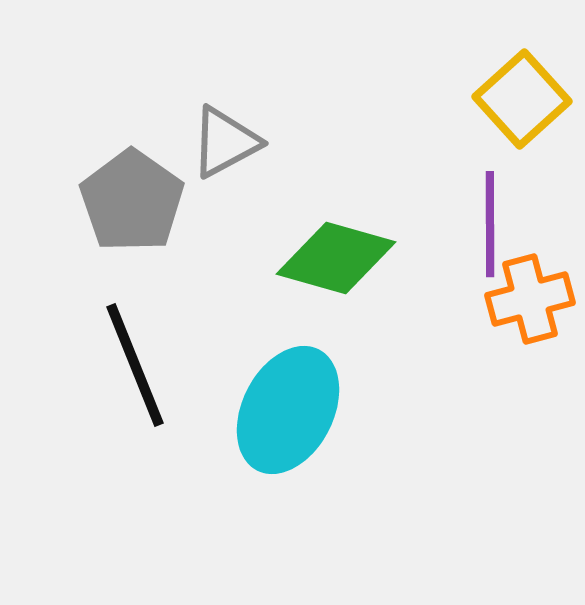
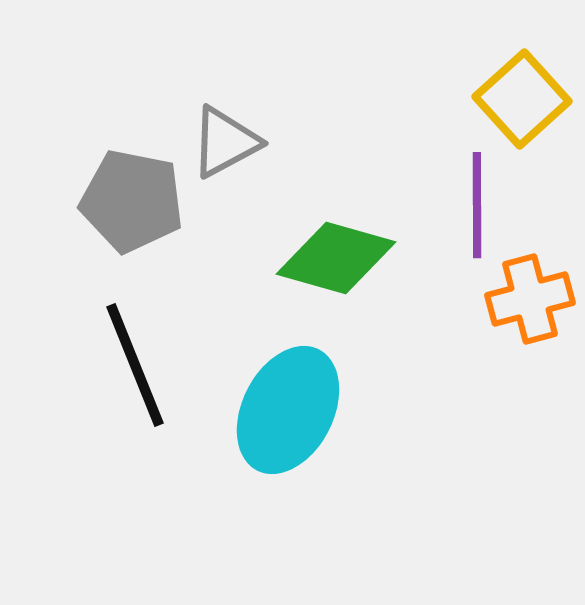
gray pentagon: rotated 24 degrees counterclockwise
purple line: moved 13 px left, 19 px up
